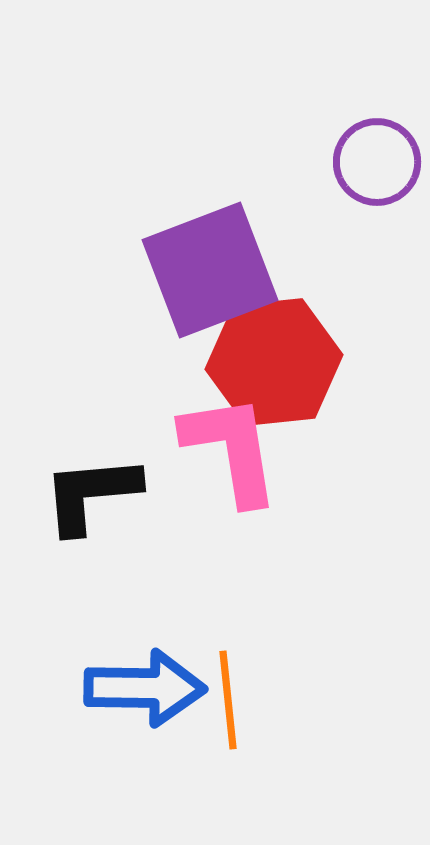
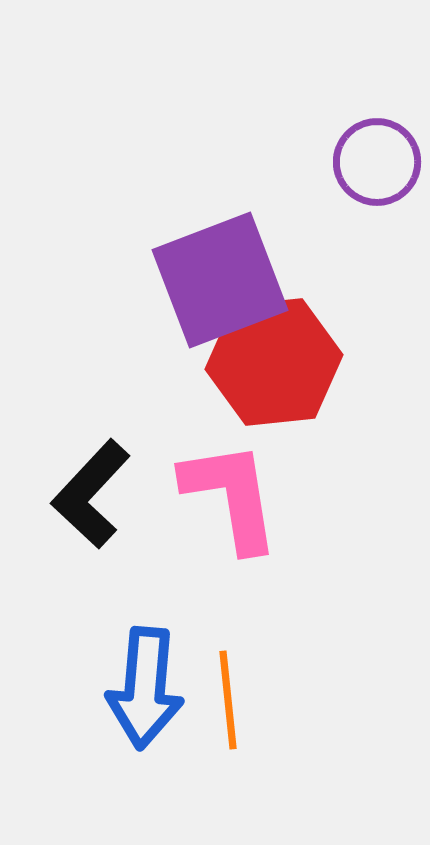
purple square: moved 10 px right, 10 px down
pink L-shape: moved 47 px down
black L-shape: rotated 42 degrees counterclockwise
blue arrow: rotated 94 degrees clockwise
